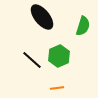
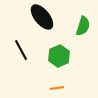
black line: moved 11 px left, 10 px up; rotated 20 degrees clockwise
